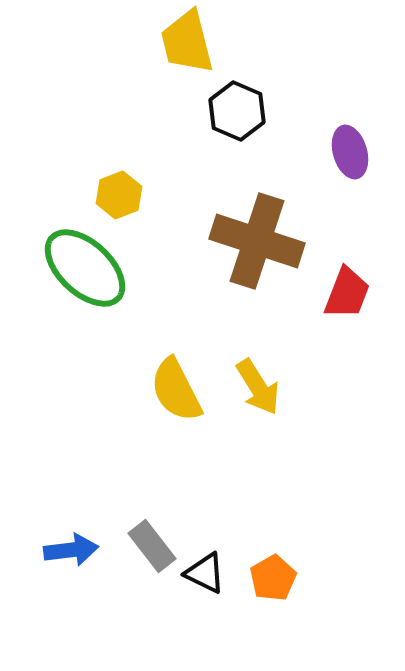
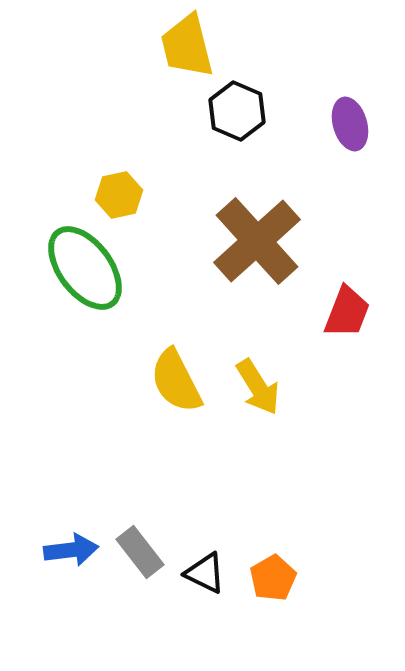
yellow trapezoid: moved 4 px down
purple ellipse: moved 28 px up
yellow hexagon: rotated 9 degrees clockwise
brown cross: rotated 30 degrees clockwise
green ellipse: rotated 10 degrees clockwise
red trapezoid: moved 19 px down
yellow semicircle: moved 9 px up
gray rectangle: moved 12 px left, 6 px down
